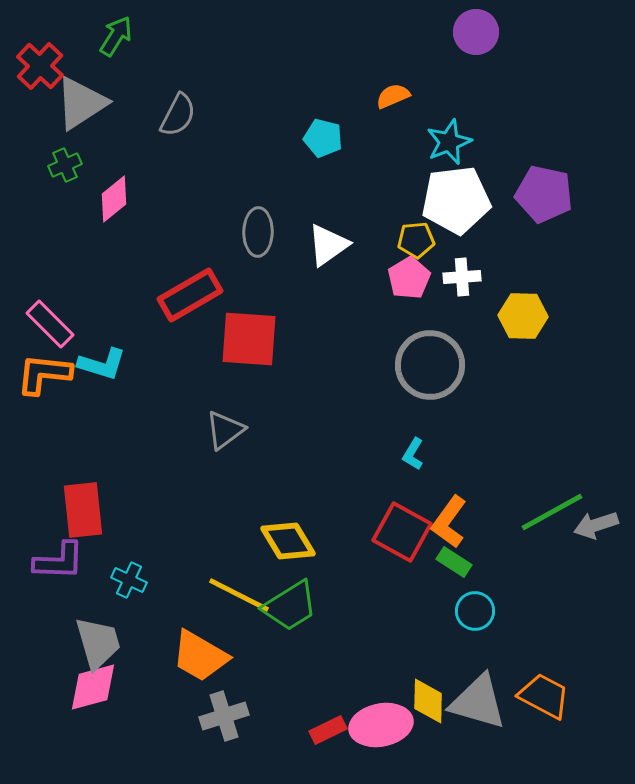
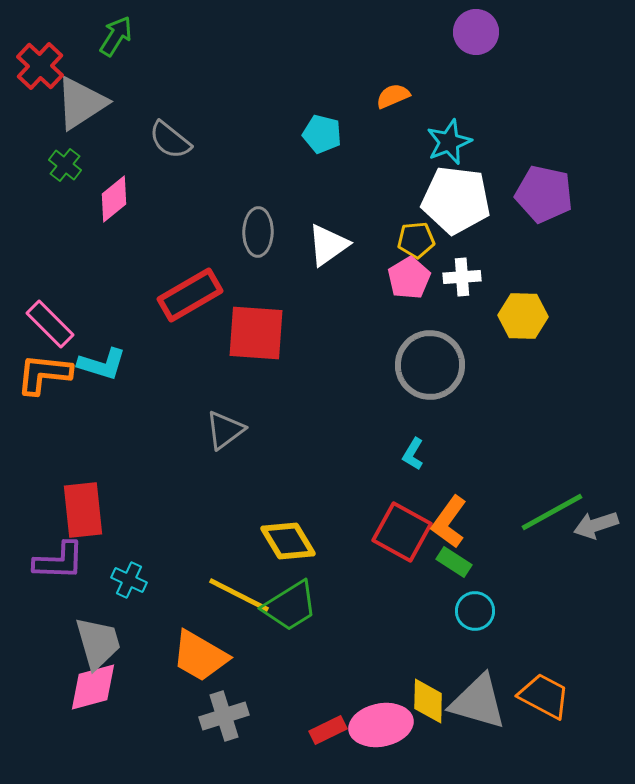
gray semicircle at (178, 115): moved 8 px left, 25 px down; rotated 102 degrees clockwise
cyan pentagon at (323, 138): moved 1 px left, 4 px up
green cross at (65, 165): rotated 28 degrees counterclockwise
white pentagon at (456, 200): rotated 14 degrees clockwise
red square at (249, 339): moved 7 px right, 6 px up
